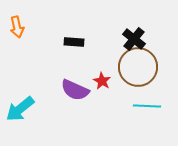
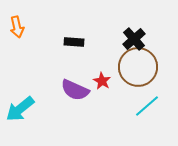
black cross: rotated 10 degrees clockwise
cyan line: rotated 44 degrees counterclockwise
